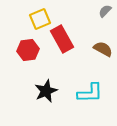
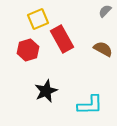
yellow square: moved 2 px left
red hexagon: rotated 10 degrees counterclockwise
cyan L-shape: moved 12 px down
